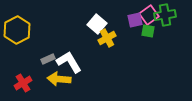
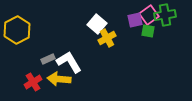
red cross: moved 10 px right, 1 px up
